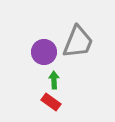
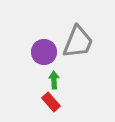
red rectangle: rotated 12 degrees clockwise
